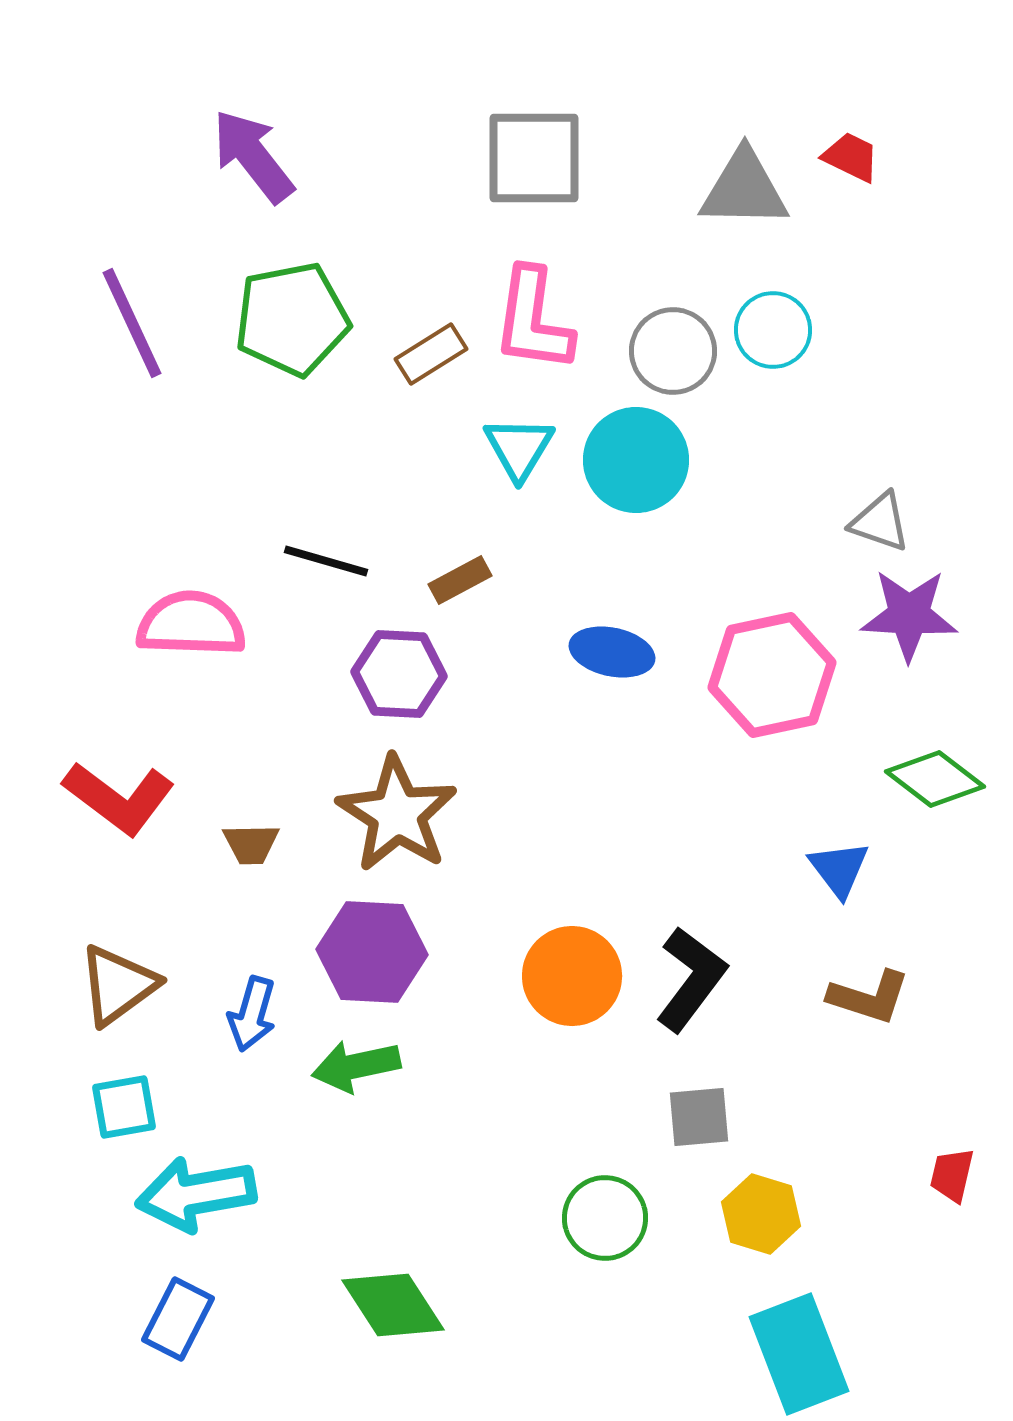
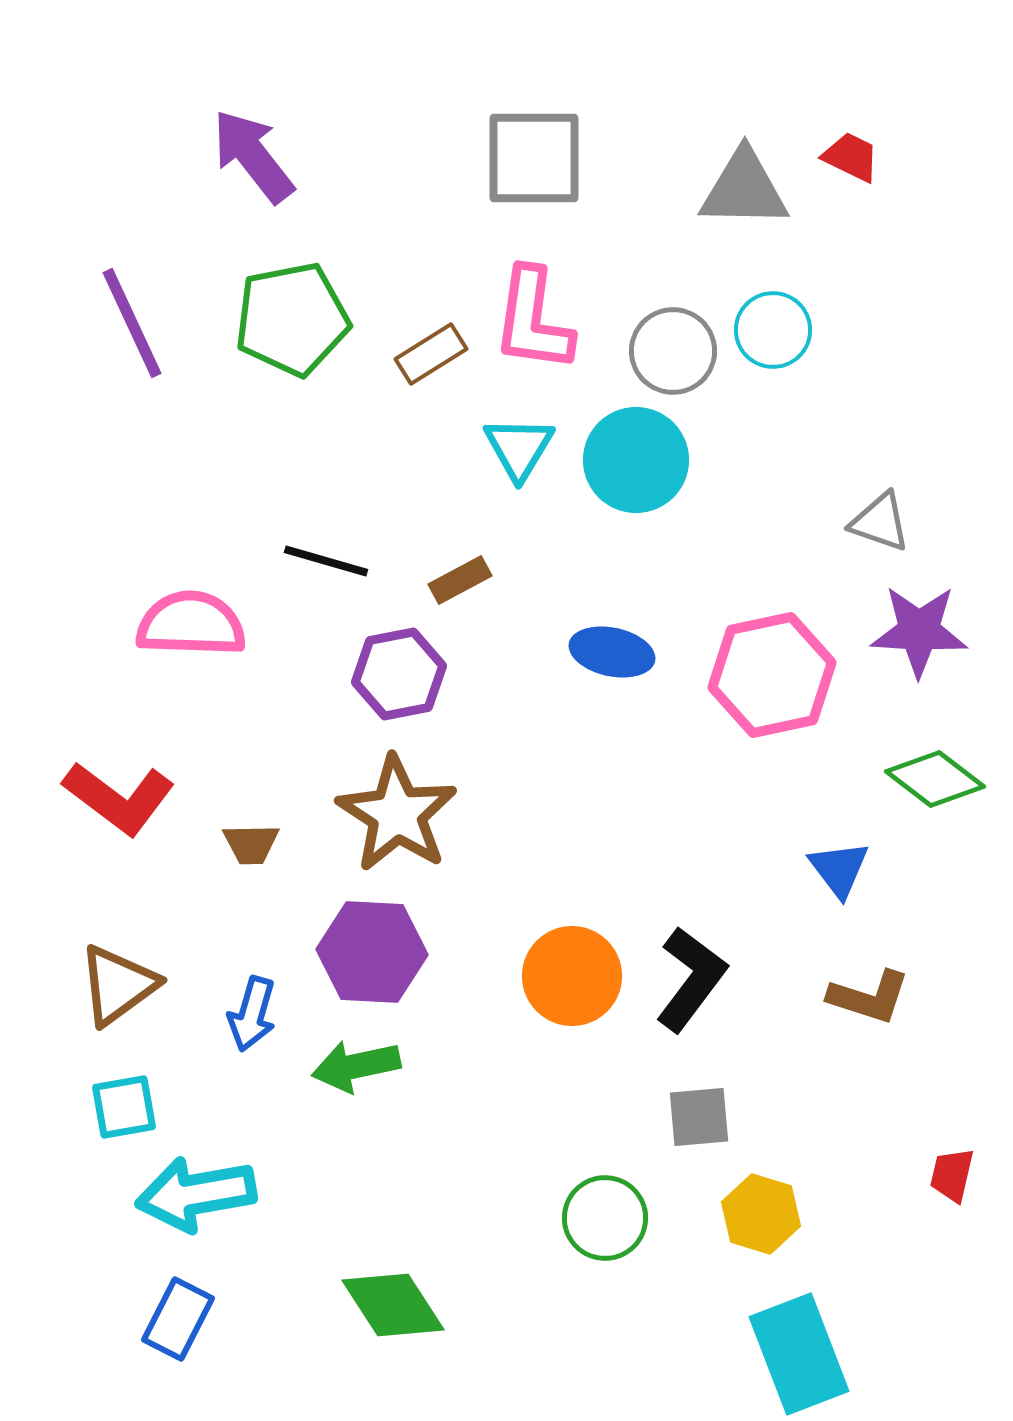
purple star at (909, 615): moved 10 px right, 16 px down
purple hexagon at (399, 674): rotated 14 degrees counterclockwise
